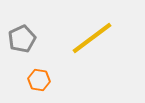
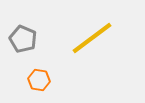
gray pentagon: moved 1 px right; rotated 24 degrees counterclockwise
